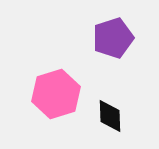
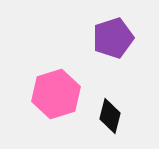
black diamond: rotated 16 degrees clockwise
